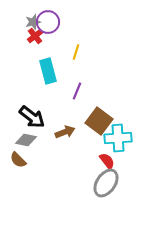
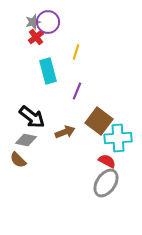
red cross: moved 1 px right, 1 px down
red semicircle: rotated 24 degrees counterclockwise
